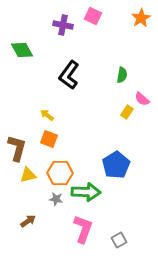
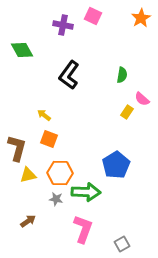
yellow arrow: moved 3 px left
gray square: moved 3 px right, 4 px down
